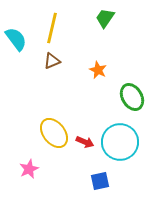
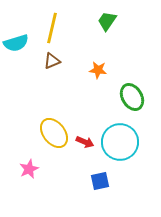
green trapezoid: moved 2 px right, 3 px down
cyan semicircle: moved 4 px down; rotated 110 degrees clockwise
orange star: rotated 18 degrees counterclockwise
